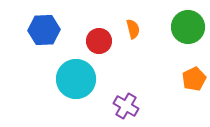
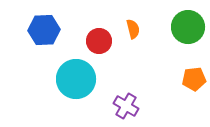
orange pentagon: rotated 20 degrees clockwise
